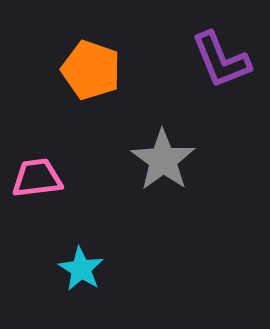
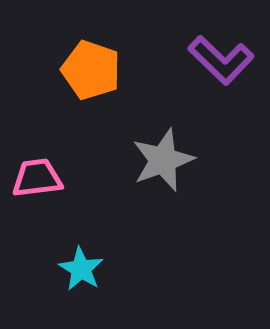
purple L-shape: rotated 24 degrees counterclockwise
gray star: rotated 16 degrees clockwise
